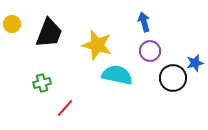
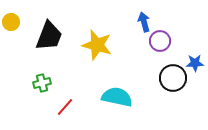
yellow circle: moved 1 px left, 2 px up
black trapezoid: moved 3 px down
purple circle: moved 10 px right, 10 px up
blue star: rotated 12 degrees clockwise
cyan semicircle: moved 22 px down
red line: moved 1 px up
